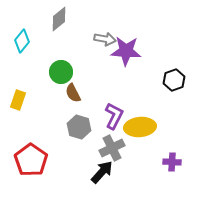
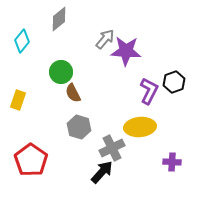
gray arrow: rotated 60 degrees counterclockwise
black hexagon: moved 2 px down
purple L-shape: moved 35 px right, 25 px up
